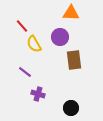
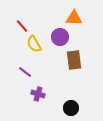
orange triangle: moved 3 px right, 5 px down
